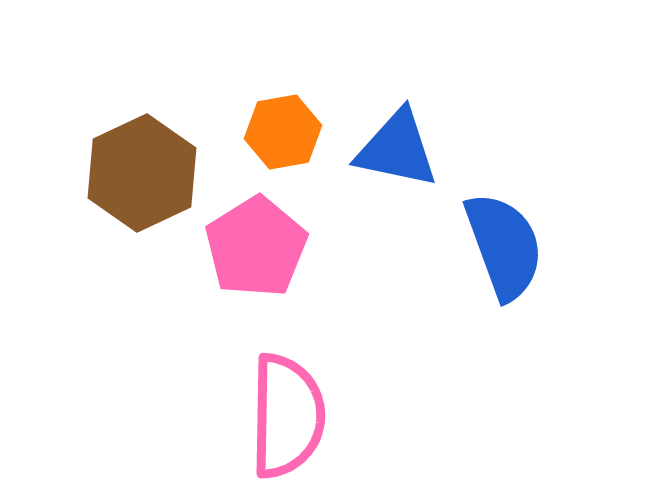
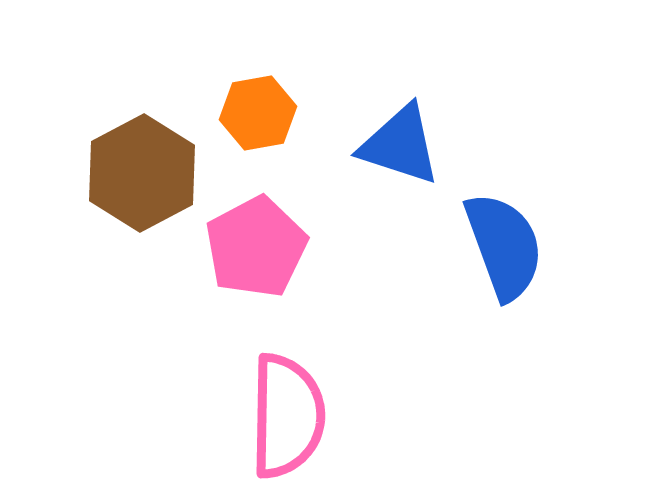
orange hexagon: moved 25 px left, 19 px up
blue triangle: moved 3 px right, 4 px up; rotated 6 degrees clockwise
brown hexagon: rotated 3 degrees counterclockwise
pink pentagon: rotated 4 degrees clockwise
